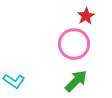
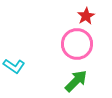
pink circle: moved 3 px right
cyan L-shape: moved 15 px up
